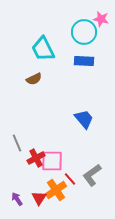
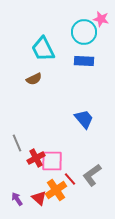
red triangle: rotated 21 degrees counterclockwise
